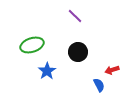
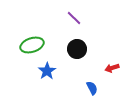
purple line: moved 1 px left, 2 px down
black circle: moved 1 px left, 3 px up
red arrow: moved 2 px up
blue semicircle: moved 7 px left, 3 px down
